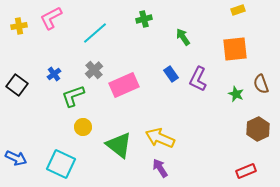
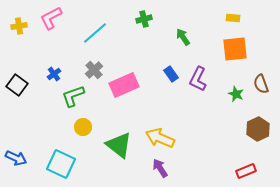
yellow rectangle: moved 5 px left, 8 px down; rotated 24 degrees clockwise
